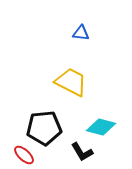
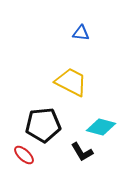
black pentagon: moved 1 px left, 3 px up
